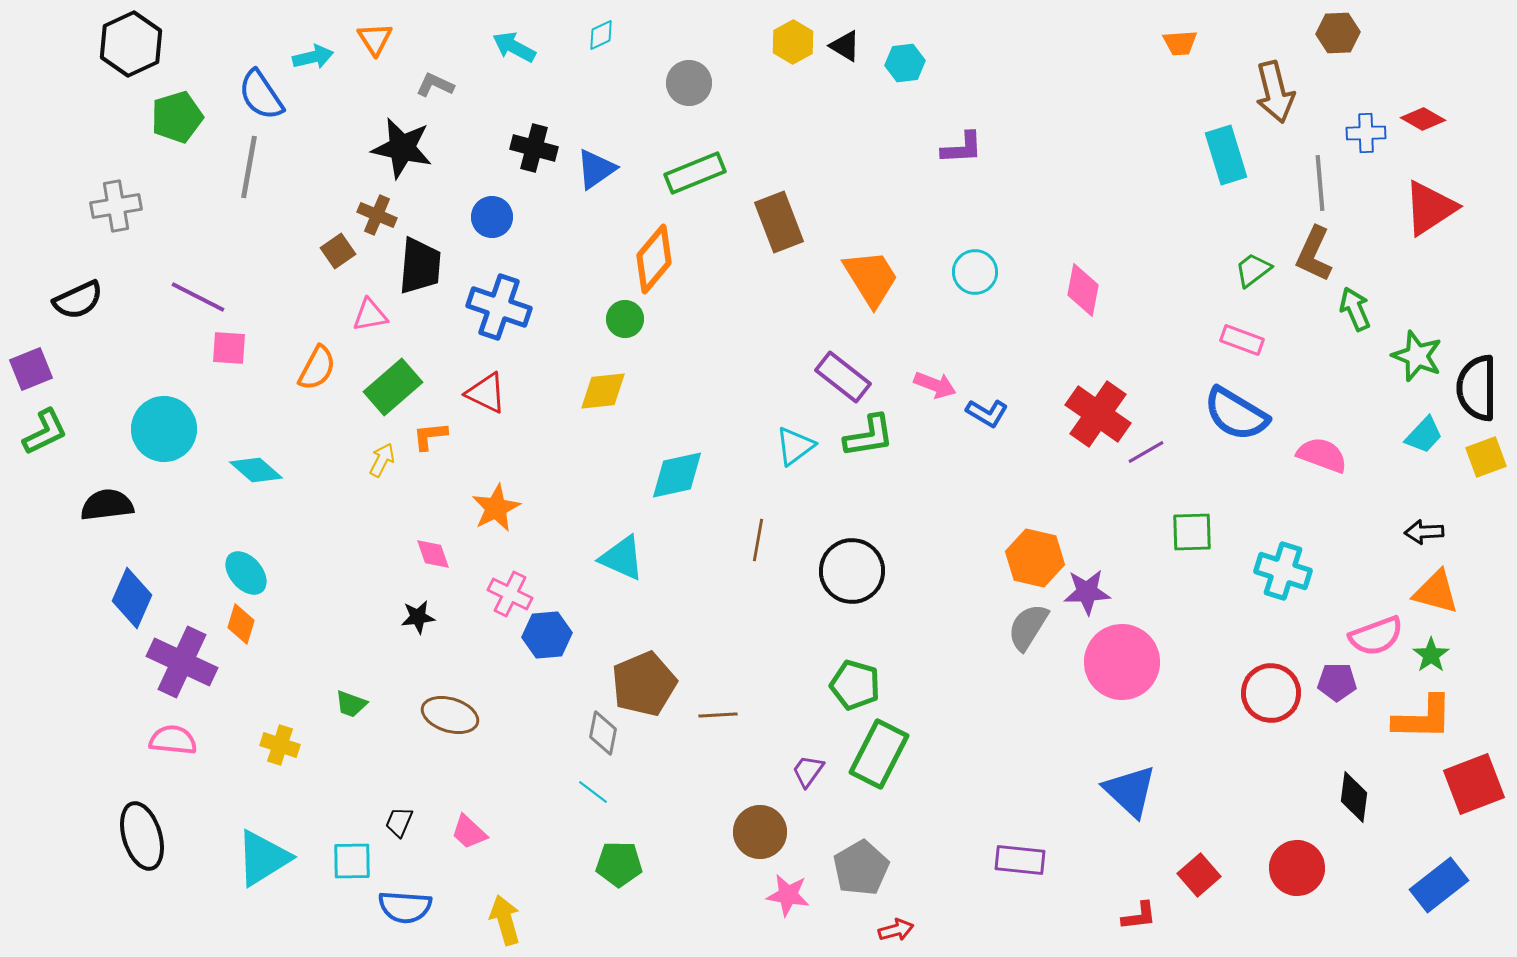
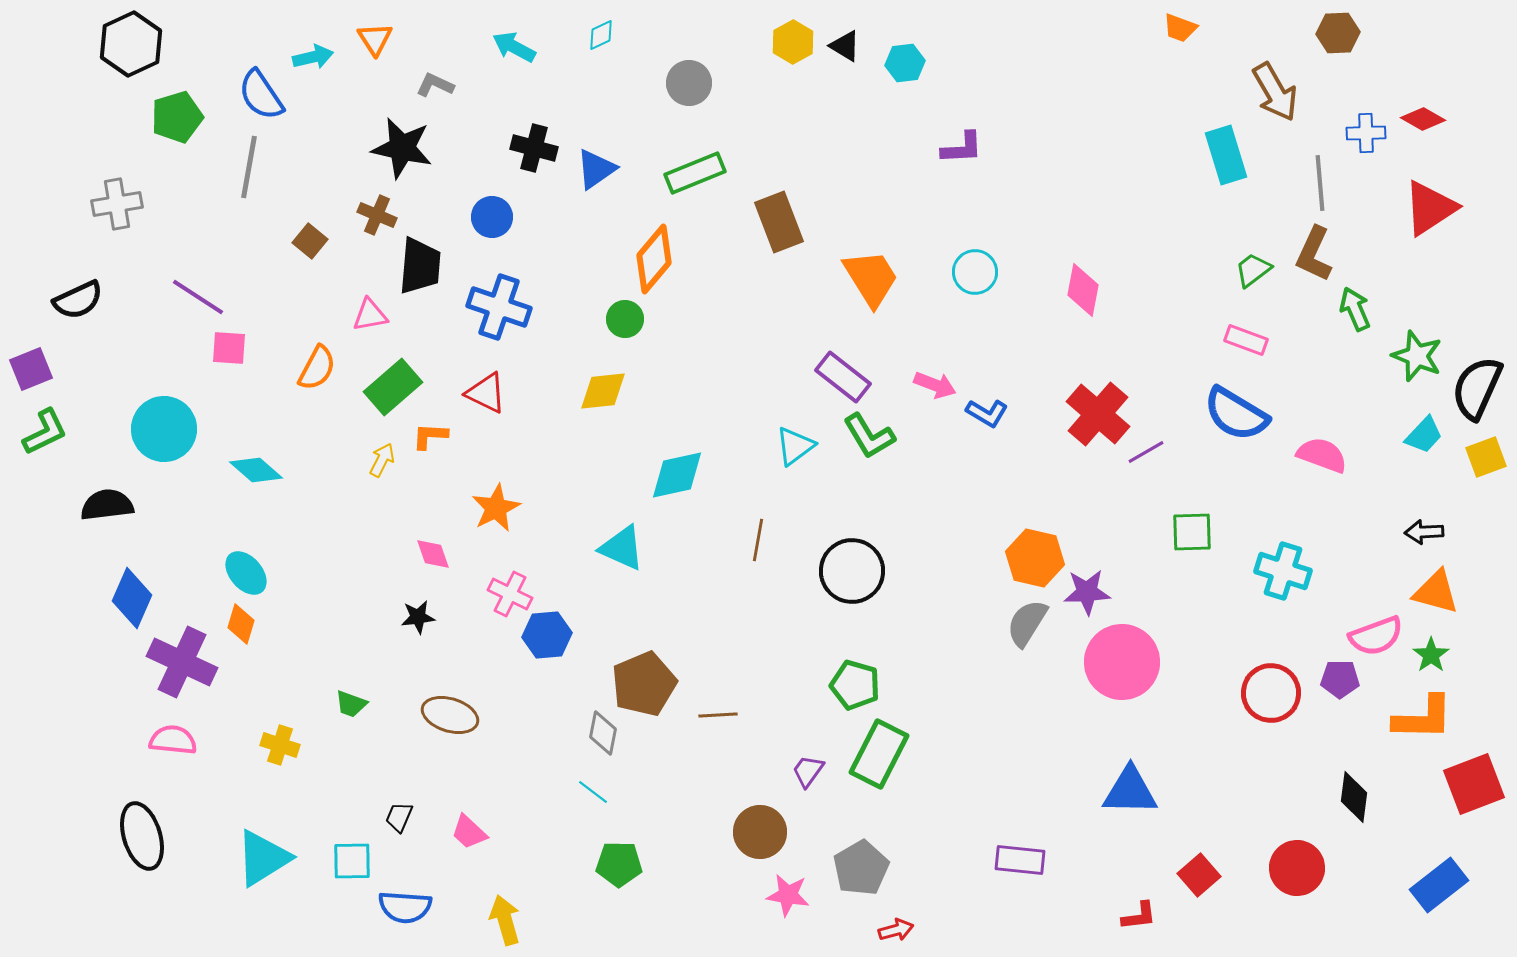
orange trapezoid at (1180, 43): moved 15 px up; rotated 24 degrees clockwise
brown arrow at (1275, 92): rotated 16 degrees counterclockwise
gray cross at (116, 206): moved 1 px right, 2 px up
brown square at (338, 251): moved 28 px left, 10 px up; rotated 16 degrees counterclockwise
purple line at (198, 297): rotated 6 degrees clockwise
pink rectangle at (1242, 340): moved 4 px right
black semicircle at (1477, 388): rotated 24 degrees clockwise
red cross at (1098, 414): rotated 6 degrees clockwise
orange L-shape at (430, 436): rotated 9 degrees clockwise
green L-shape at (869, 436): rotated 68 degrees clockwise
cyan triangle at (622, 558): moved 10 px up
gray semicircle at (1028, 627): moved 1 px left, 4 px up
purple pentagon at (1337, 682): moved 3 px right, 3 px up
blue triangle at (1130, 791): rotated 42 degrees counterclockwise
black trapezoid at (399, 822): moved 5 px up
